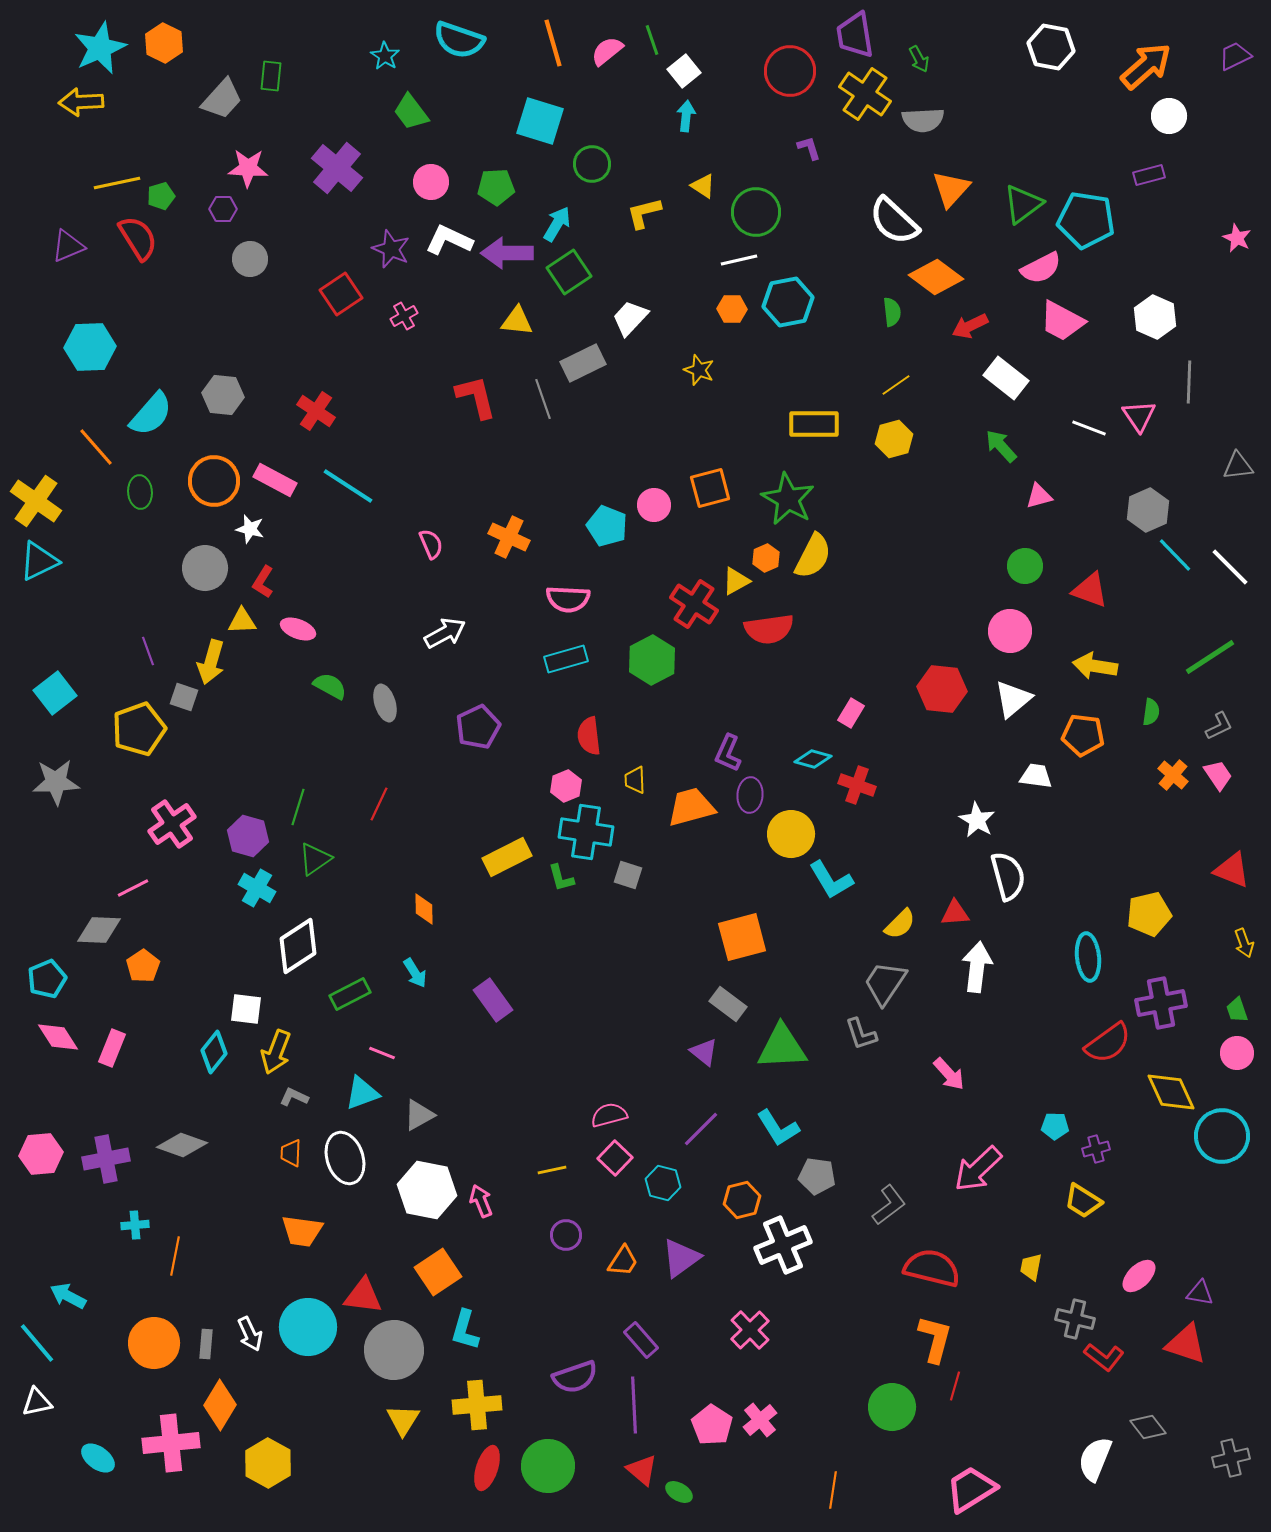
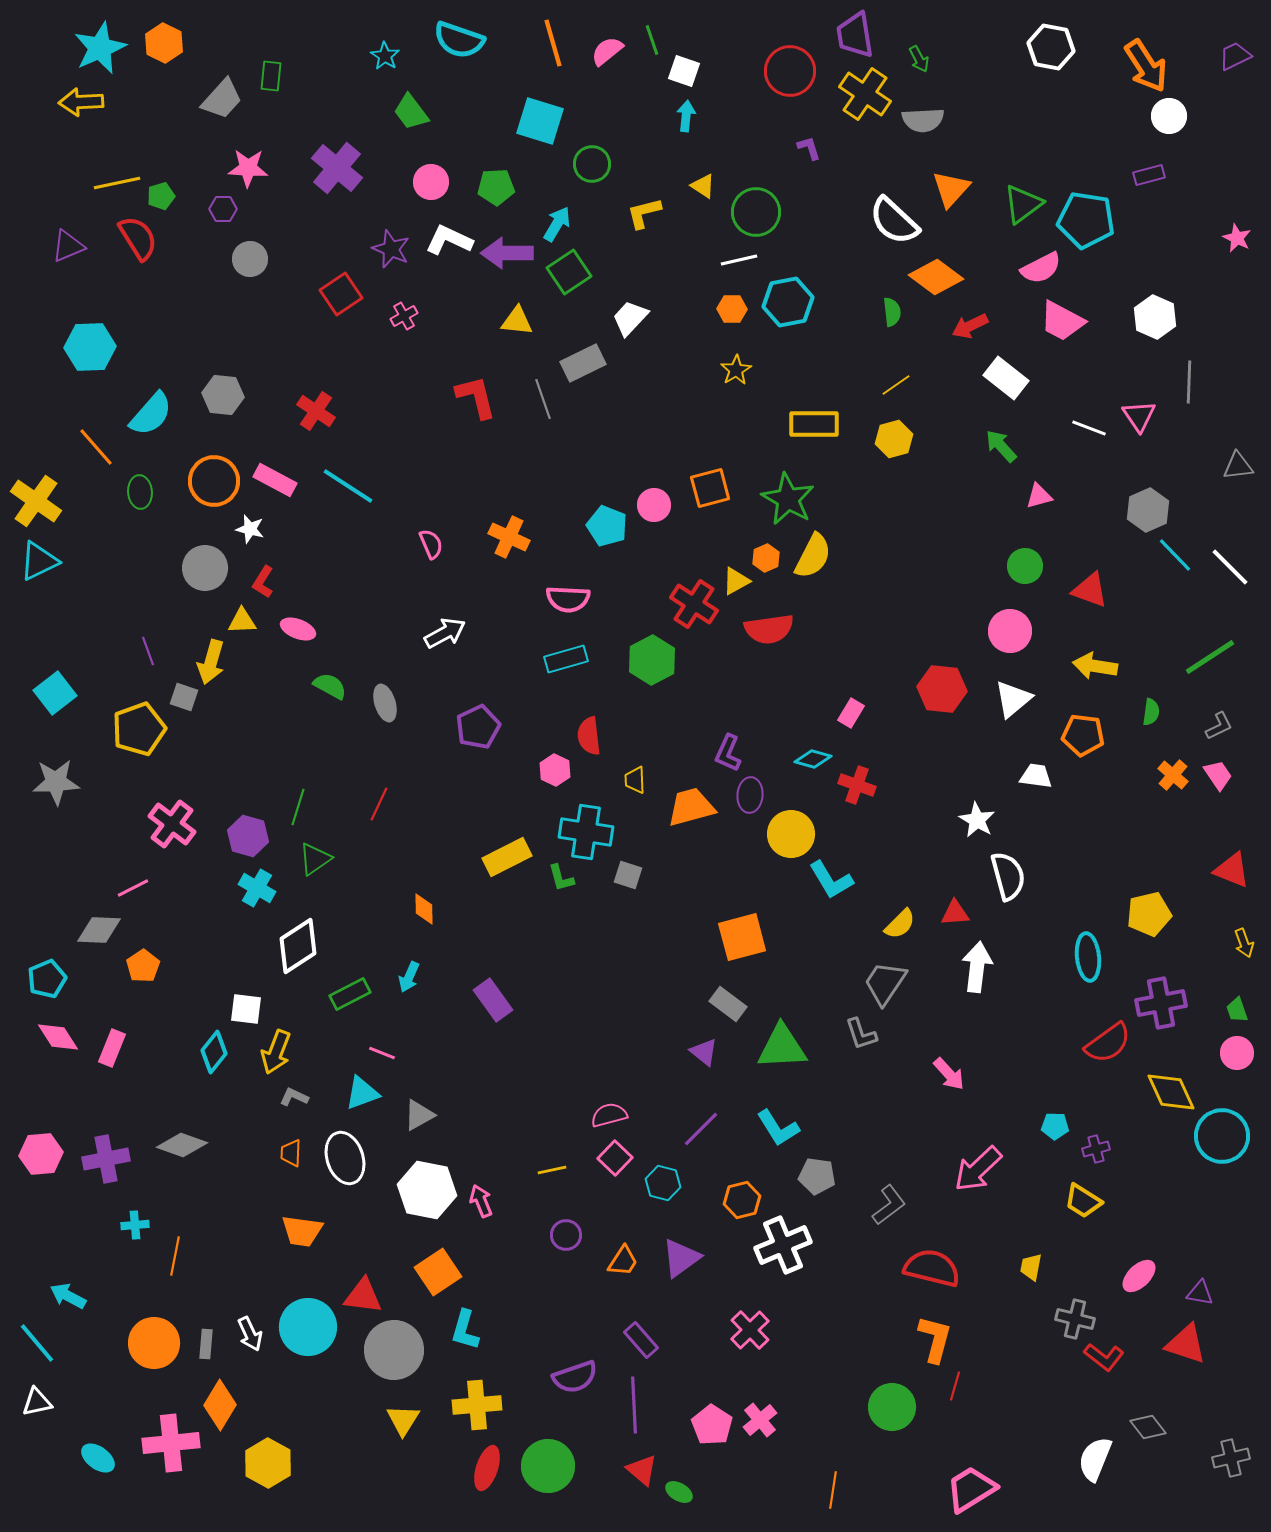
orange arrow at (1146, 66): rotated 98 degrees clockwise
white square at (684, 71): rotated 32 degrees counterclockwise
yellow star at (699, 370): moved 37 px right; rotated 20 degrees clockwise
pink hexagon at (566, 786): moved 11 px left, 16 px up; rotated 12 degrees counterclockwise
pink cross at (172, 824): rotated 18 degrees counterclockwise
cyan arrow at (415, 973): moved 6 px left, 4 px down; rotated 56 degrees clockwise
